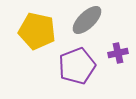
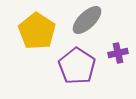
yellow pentagon: rotated 21 degrees clockwise
purple pentagon: rotated 18 degrees counterclockwise
